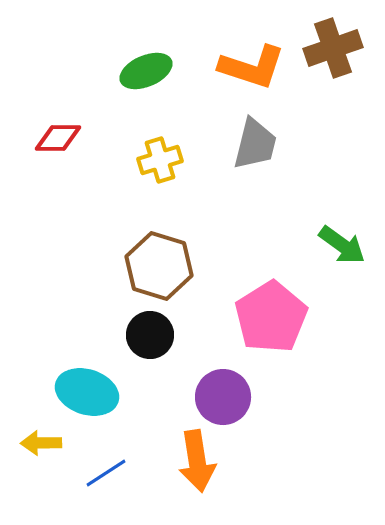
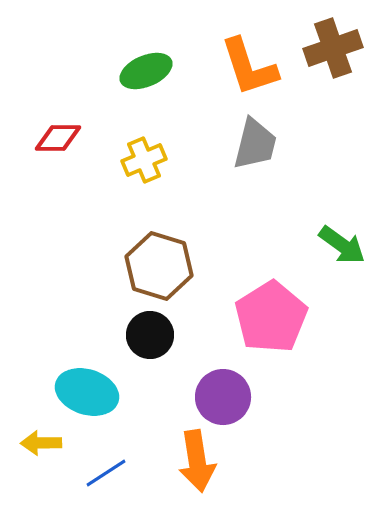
orange L-shape: moved 3 px left; rotated 54 degrees clockwise
yellow cross: moved 16 px left; rotated 6 degrees counterclockwise
